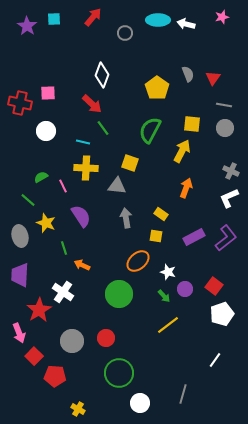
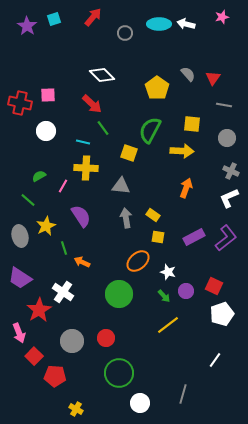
cyan square at (54, 19): rotated 16 degrees counterclockwise
cyan ellipse at (158, 20): moved 1 px right, 4 px down
gray semicircle at (188, 74): rotated 21 degrees counterclockwise
white diamond at (102, 75): rotated 65 degrees counterclockwise
pink square at (48, 93): moved 2 px down
gray circle at (225, 128): moved 2 px right, 10 px down
yellow arrow at (182, 151): rotated 65 degrees clockwise
yellow square at (130, 163): moved 1 px left, 10 px up
green semicircle at (41, 177): moved 2 px left, 1 px up
pink line at (63, 186): rotated 56 degrees clockwise
gray triangle at (117, 186): moved 4 px right
yellow rectangle at (161, 214): moved 8 px left, 1 px down
yellow star at (46, 223): moved 3 px down; rotated 24 degrees clockwise
yellow square at (156, 236): moved 2 px right, 1 px down
orange arrow at (82, 265): moved 3 px up
purple trapezoid at (20, 275): moved 3 px down; rotated 60 degrees counterclockwise
red square at (214, 286): rotated 12 degrees counterclockwise
purple circle at (185, 289): moved 1 px right, 2 px down
yellow cross at (78, 409): moved 2 px left
